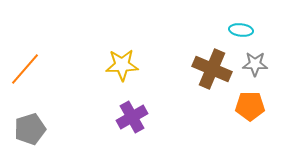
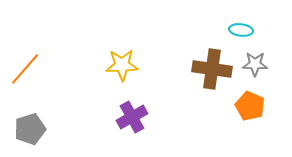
brown cross: rotated 15 degrees counterclockwise
orange pentagon: rotated 24 degrees clockwise
